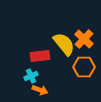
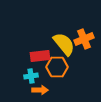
orange cross: rotated 24 degrees clockwise
orange hexagon: moved 27 px left
cyan cross: rotated 16 degrees clockwise
orange arrow: rotated 21 degrees counterclockwise
